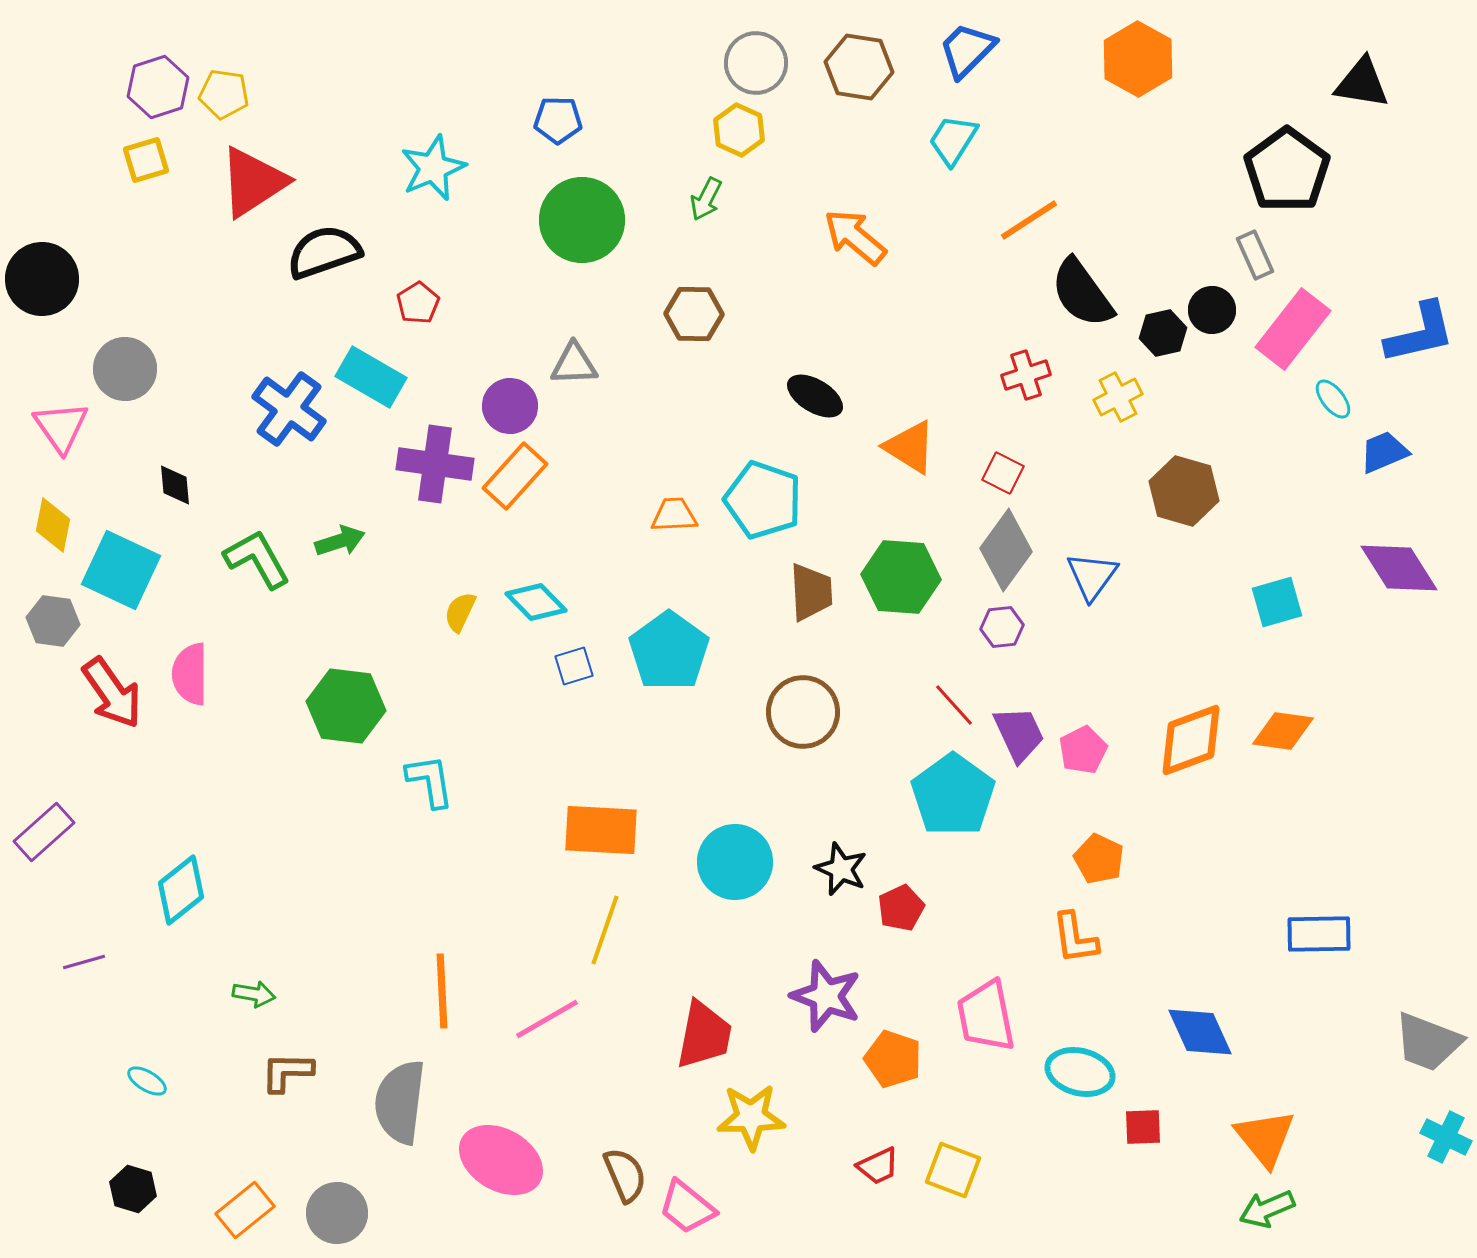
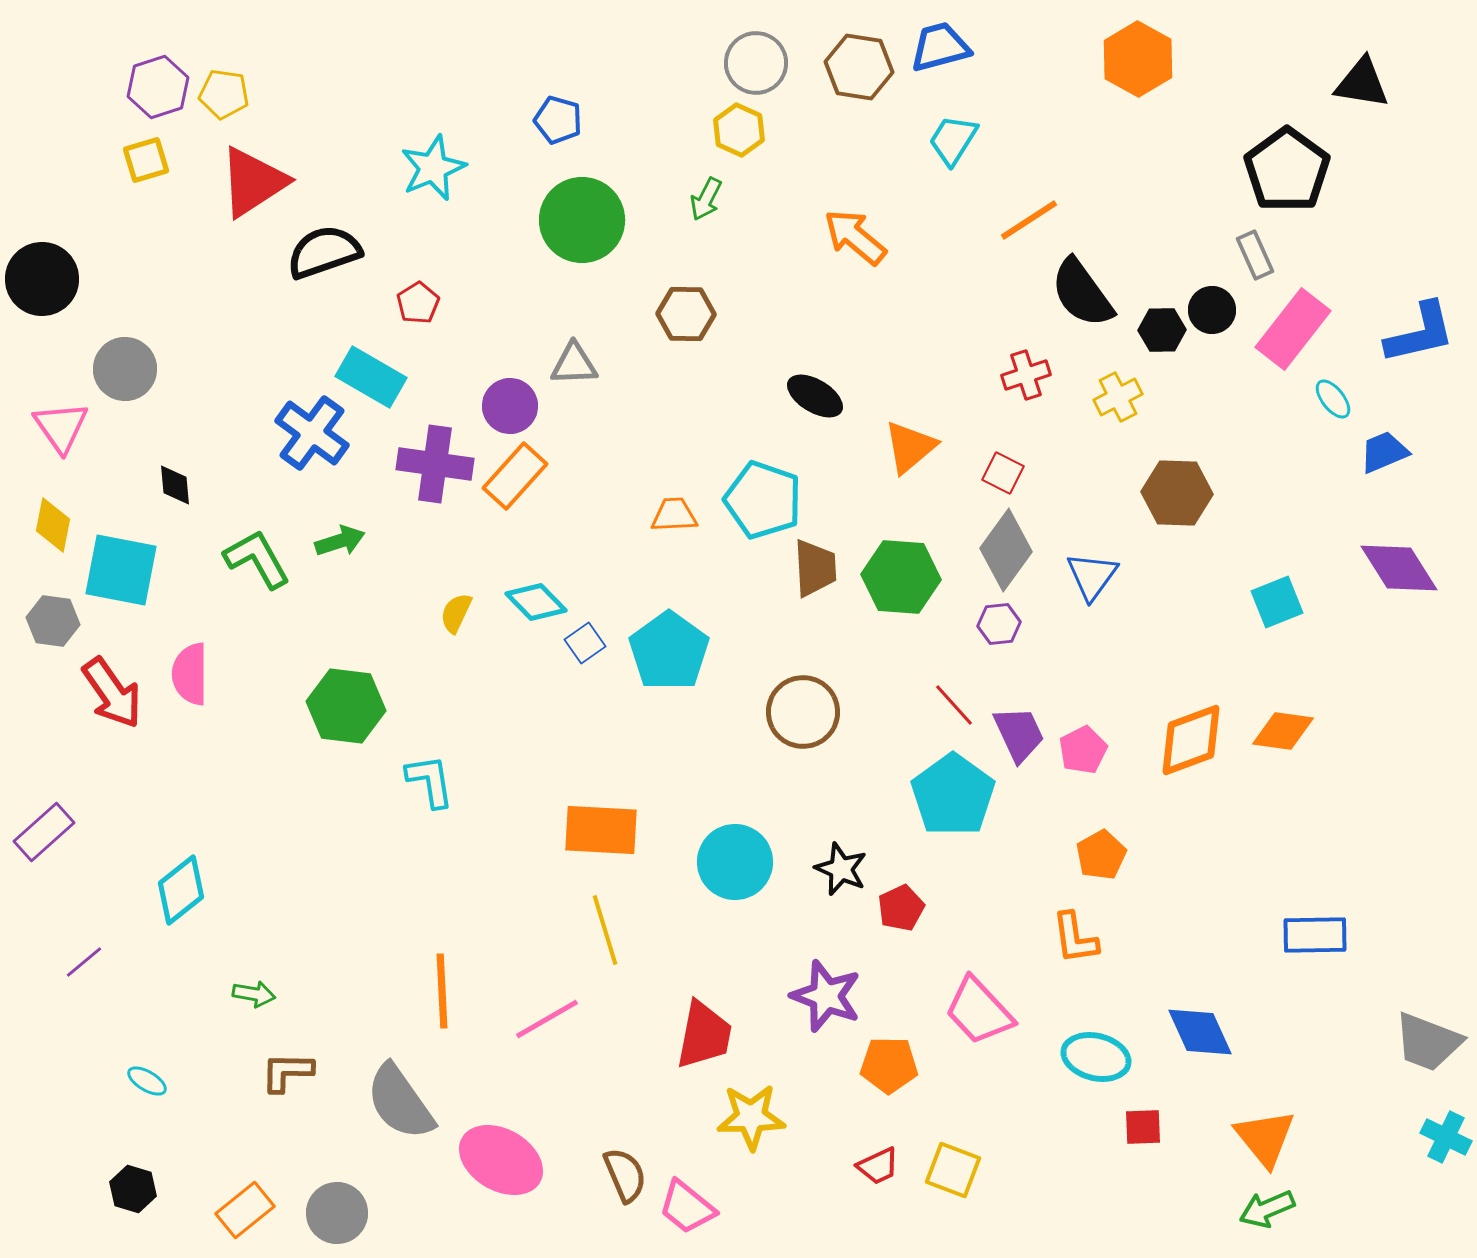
blue trapezoid at (967, 50): moved 27 px left, 3 px up; rotated 30 degrees clockwise
blue pentagon at (558, 120): rotated 15 degrees clockwise
brown hexagon at (694, 314): moved 8 px left
black hexagon at (1163, 333): moved 1 px left, 3 px up; rotated 12 degrees clockwise
blue cross at (289, 409): moved 23 px right, 24 px down
orange triangle at (910, 447): rotated 48 degrees clockwise
brown hexagon at (1184, 491): moved 7 px left, 2 px down; rotated 14 degrees counterclockwise
cyan square at (121, 570): rotated 14 degrees counterclockwise
brown trapezoid at (811, 592): moved 4 px right, 24 px up
cyan square at (1277, 602): rotated 6 degrees counterclockwise
yellow semicircle at (460, 612): moved 4 px left, 1 px down
purple hexagon at (1002, 627): moved 3 px left, 3 px up
blue square at (574, 666): moved 11 px right, 23 px up; rotated 18 degrees counterclockwise
orange pentagon at (1099, 859): moved 2 px right, 4 px up; rotated 18 degrees clockwise
yellow line at (605, 930): rotated 36 degrees counterclockwise
blue rectangle at (1319, 934): moved 4 px left, 1 px down
purple line at (84, 962): rotated 24 degrees counterclockwise
pink trapezoid at (986, 1016): moved 7 px left, 5 px up; rotated 32 degrees counterclockwise
orange pentagon at (893, 1059): moved 4 px left, 6 px down; rotated 18 degrees counterclockwise
cyan ellipse at (1080, 1072): moved 16 px right, 15 px up
gray semicircle at (400, 1102): rotated 42 degrees counterclockwise
